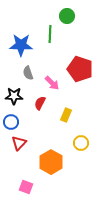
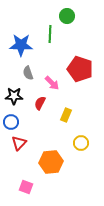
orange hexagon: rotated 25 degrees clockwise
